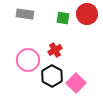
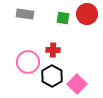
red cross: moved 2 px left; rotated 32 degrees clockwise
pink circle: moved 2 px down
pink square: moved 1 px right, 1 px down
